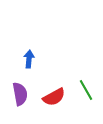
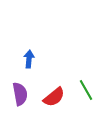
red semicircle: rotated 10 degrees counterclockwise
